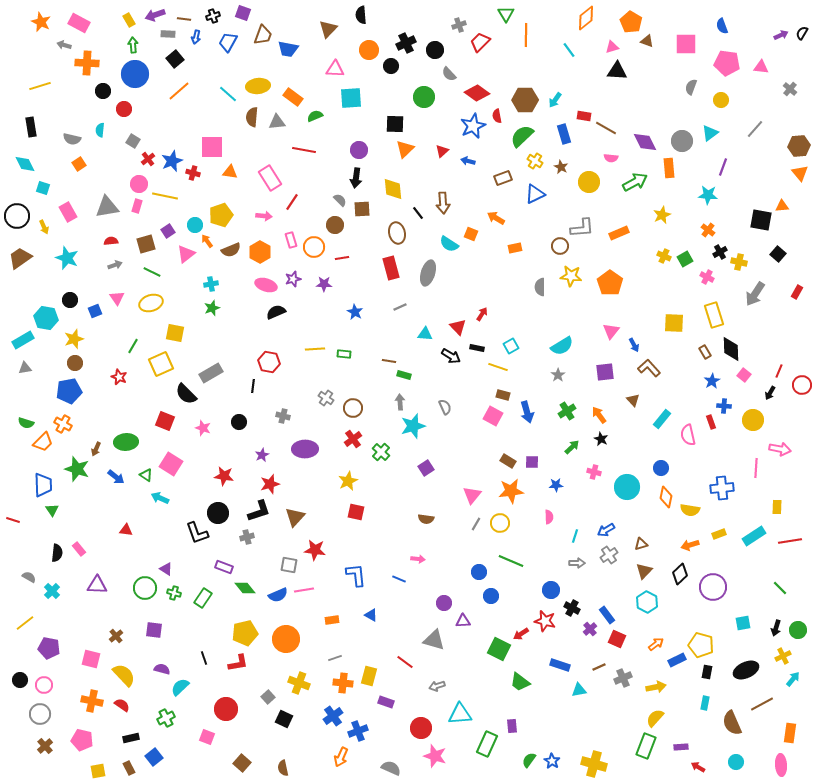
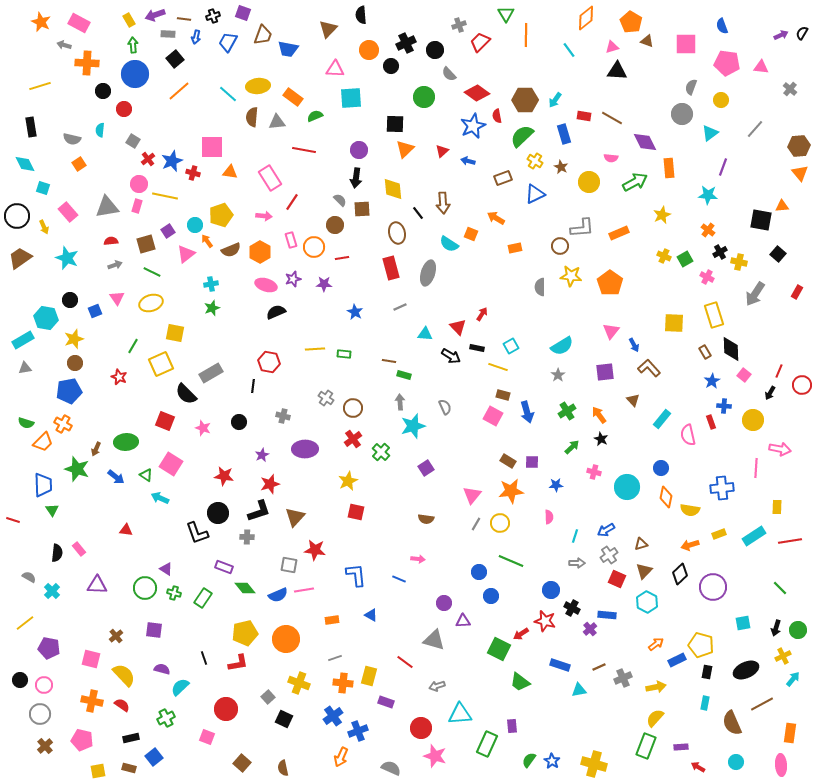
brown line at (606, 128): moved 6 px right, 10 px up
gray circle at (682, 141): moved 27 px up
pink rectangle at (68, 212): rotated 12 degrees counterclockwise
gray cross at (247, 537): rotated 16 degrees clockwise
blue rectangle at (607, 615): rotated 48 degrees counterclockwise
red square at (617, 639): moved 60 px up
brown rectangle at (129, 768): rotated 48 degrees counterclockwise
